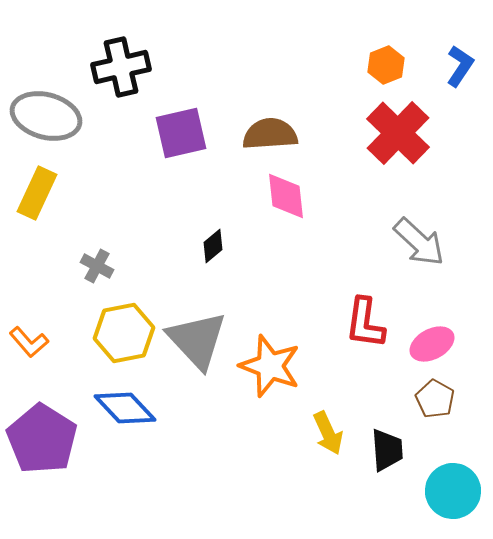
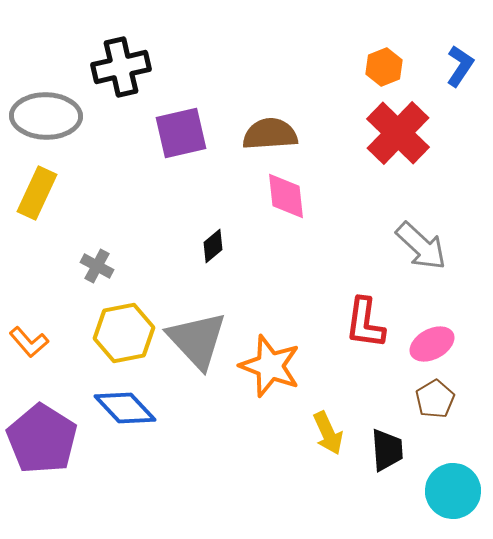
orange hexagon: moved 2 px left, 2 px down
gray ellipse: rotated 14 degrees counterclockwise
gray arrow: moved 2 px right, 4 px down
brown pentagon: rotated 12 degrees clockwise
